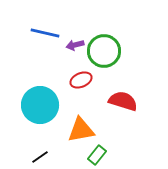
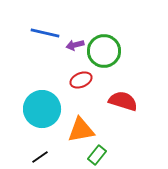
cyan circle: moved 2 px right, 4 px down
